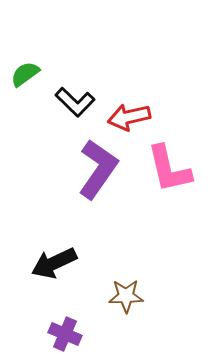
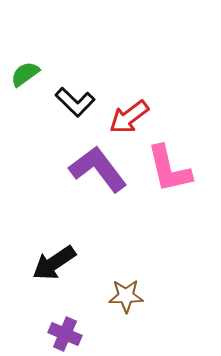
red arrow: rotated 24 degrees counterclockwise
purple L-shape: rotated 72 degrees counterclockwise
black arrow: rotated 9 degrees counterclockwise
